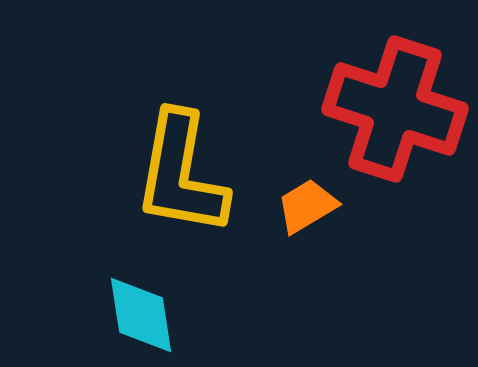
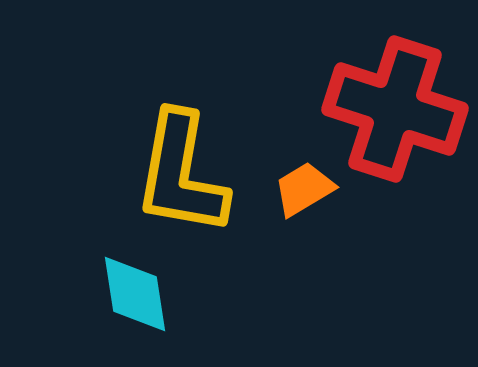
orange trapezoid: moved 3 px left, 17 px up
cyan diamond: moved 6 px left, 21 px up
